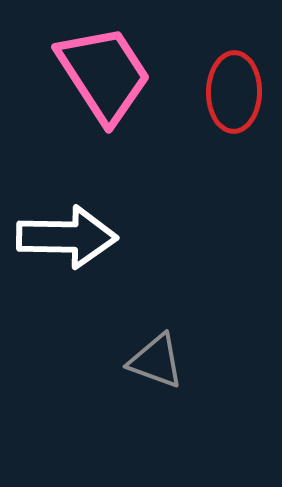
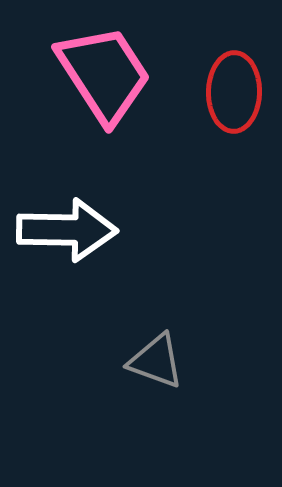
white arrow: moved 7 px up
